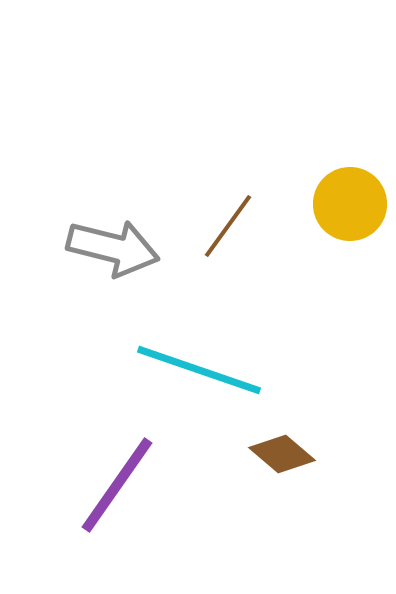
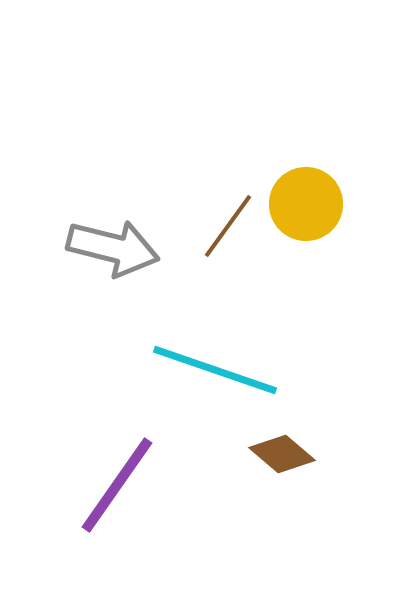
yellow circle: moved 44 px left
cyan line: moved 16 px right
